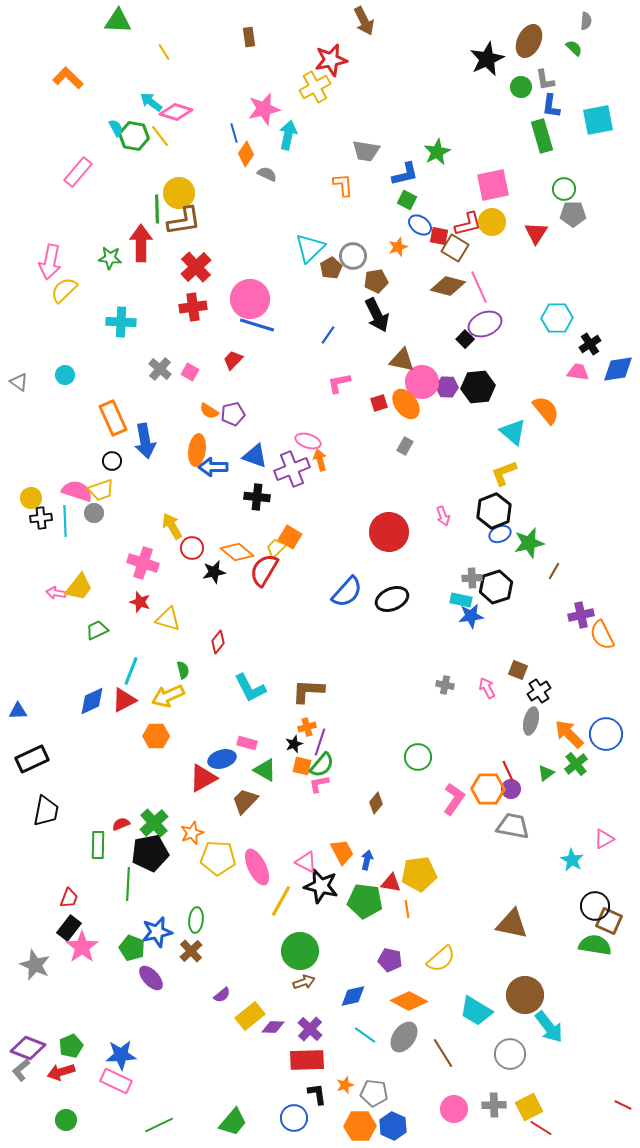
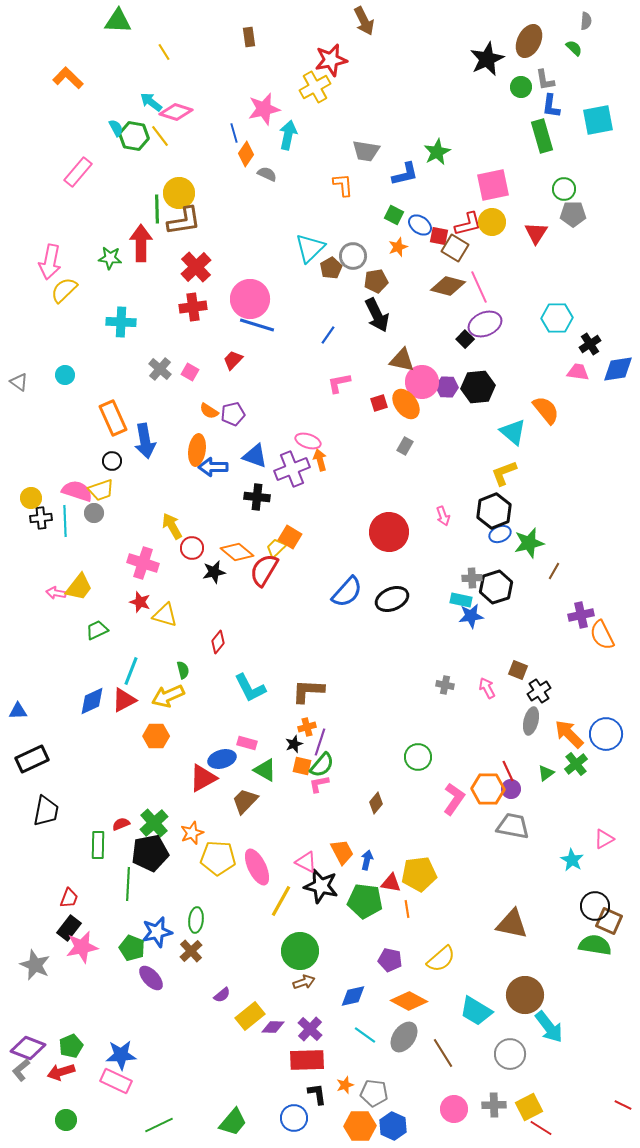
green square at (407, 200): moved 13 px left, 15 px down
yellow triangle at (168, 619): moved 3 px left, 4 px up
pink star at (82, 947): rotated 24 degrees clockwise
